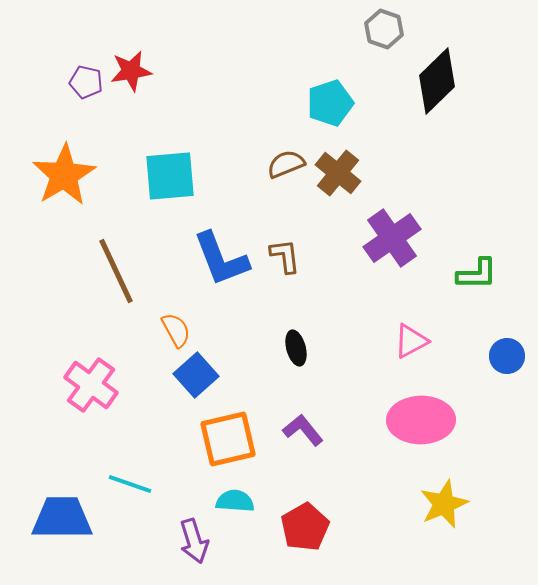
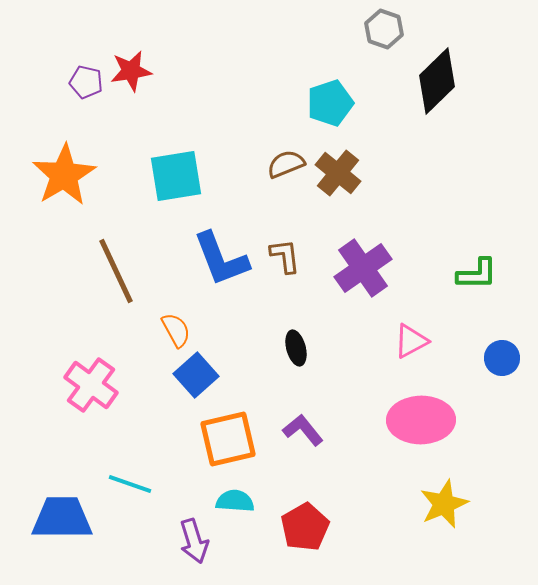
cyan square: moved 6 px right; rotated 4 degrees counterclockwise
purple cross: moved 29 px left, 30 px down
blue circle: moved 5 px left, 2 px down
